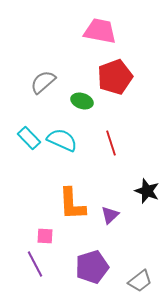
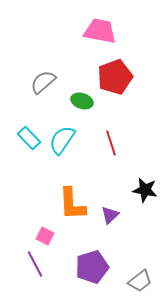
cyan semicircle: rotated 80 degrees counterclockwise
black star: moved 2 px left, 1 px up; rotated 10 degrees counterclockwise
pink square: rotated 24 degrees clockwise
